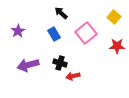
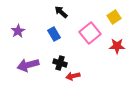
black arrow: moved 1 px up
yellow square: rotated 16 degrees clockwise
pink square: moved 4 px right
